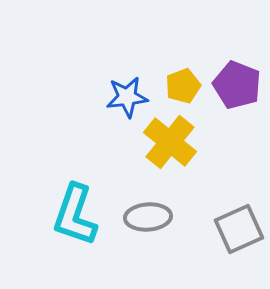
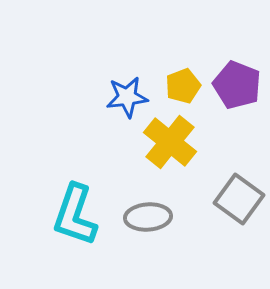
gray square: moved 30 px up; rotated 30 degrees counterclockwise
